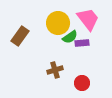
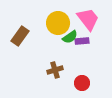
purple rectangle: moved 2 px up
